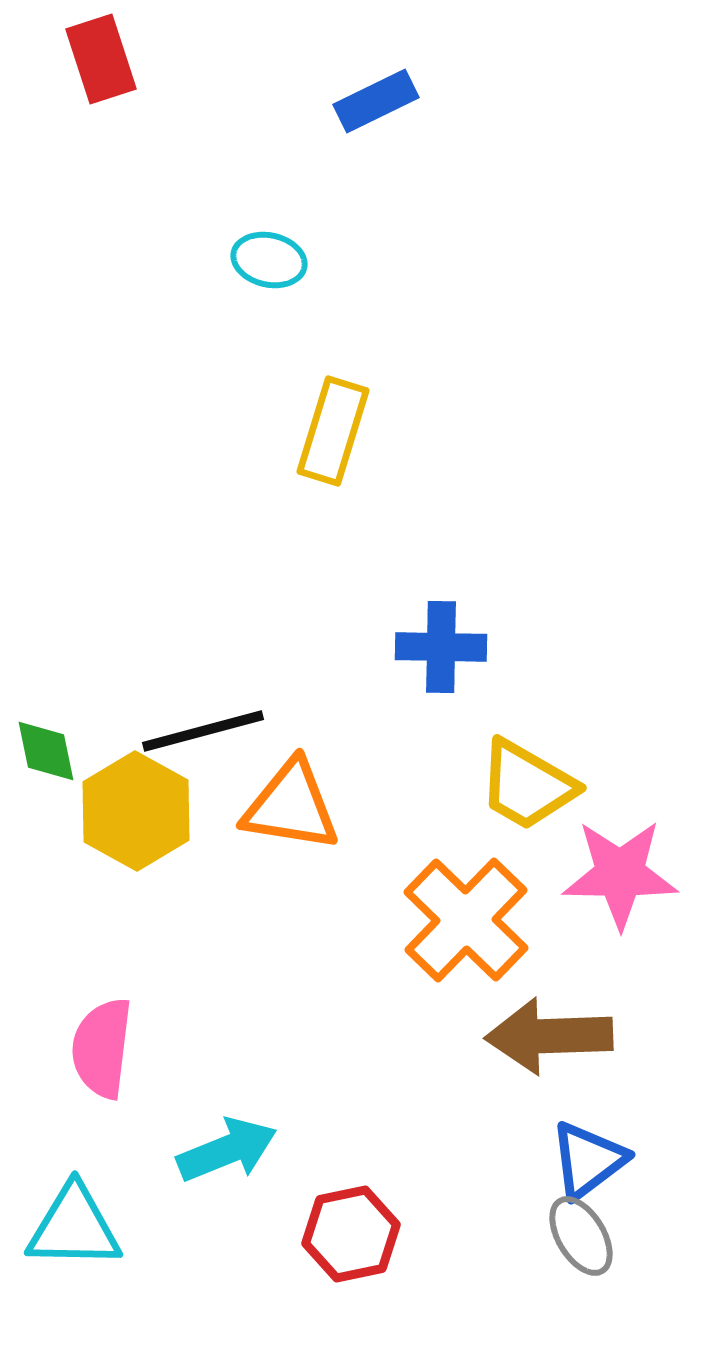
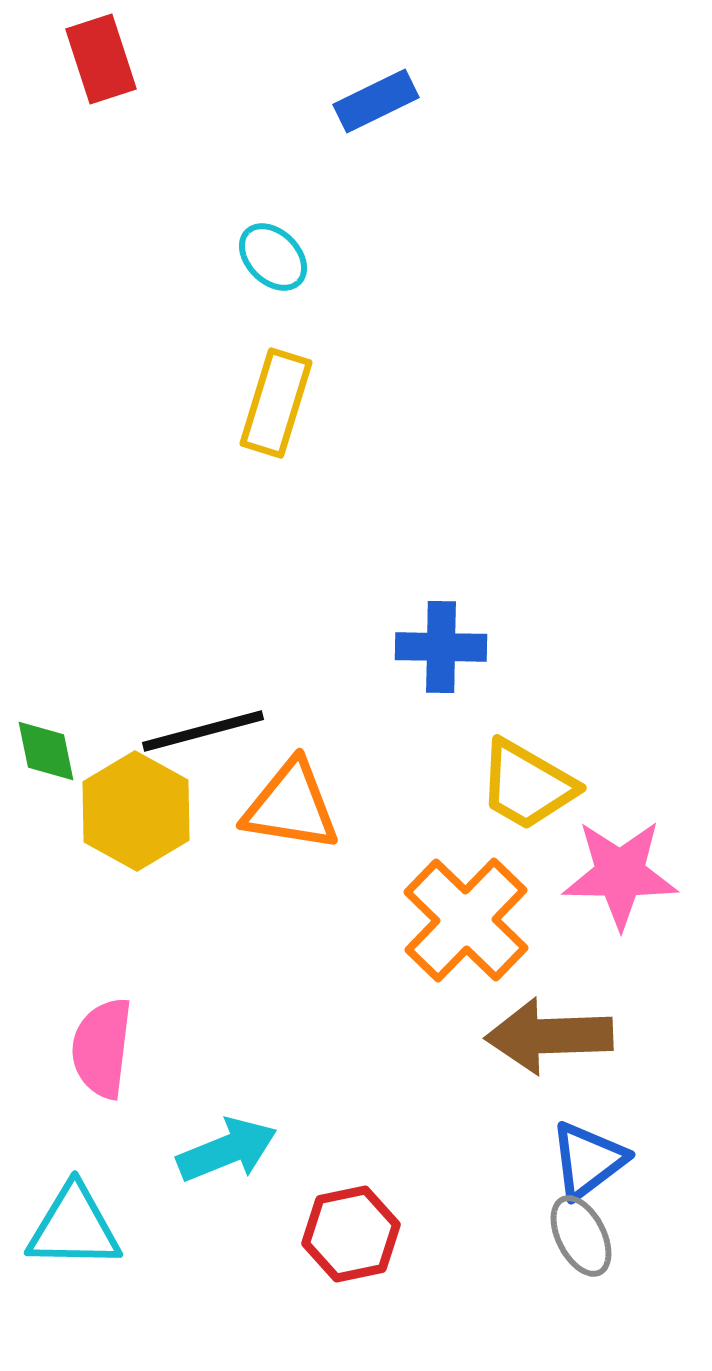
cyan ellipse: moved 4 px right, 3 px up; rotated 32 degrees clockwise
yellow rectangle: moved 57 px left, 28 px up
gray ellipse: rotated 4 degrees clockwise
